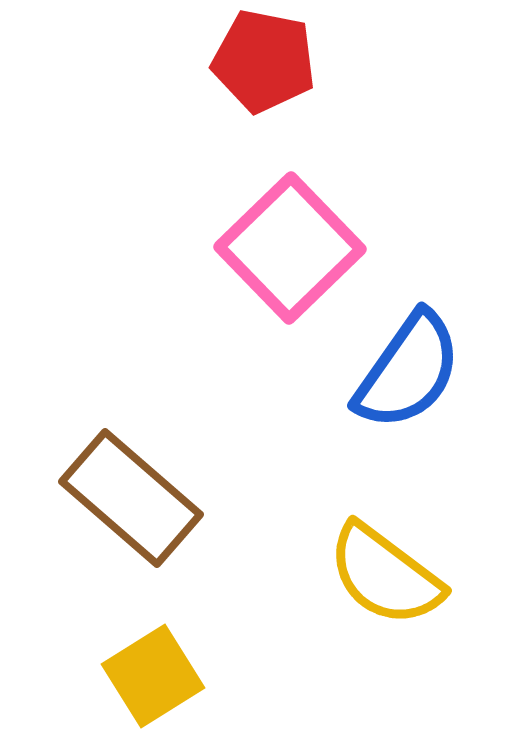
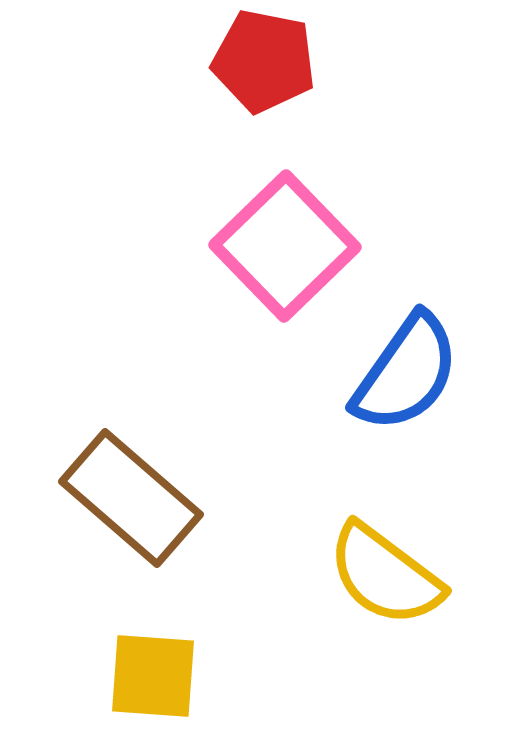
pink square: moved 5 px left, 2 px up
blue semicircle: moved 2 px left, 2 px down
yellow square: rotated 36 degrees clockwise
